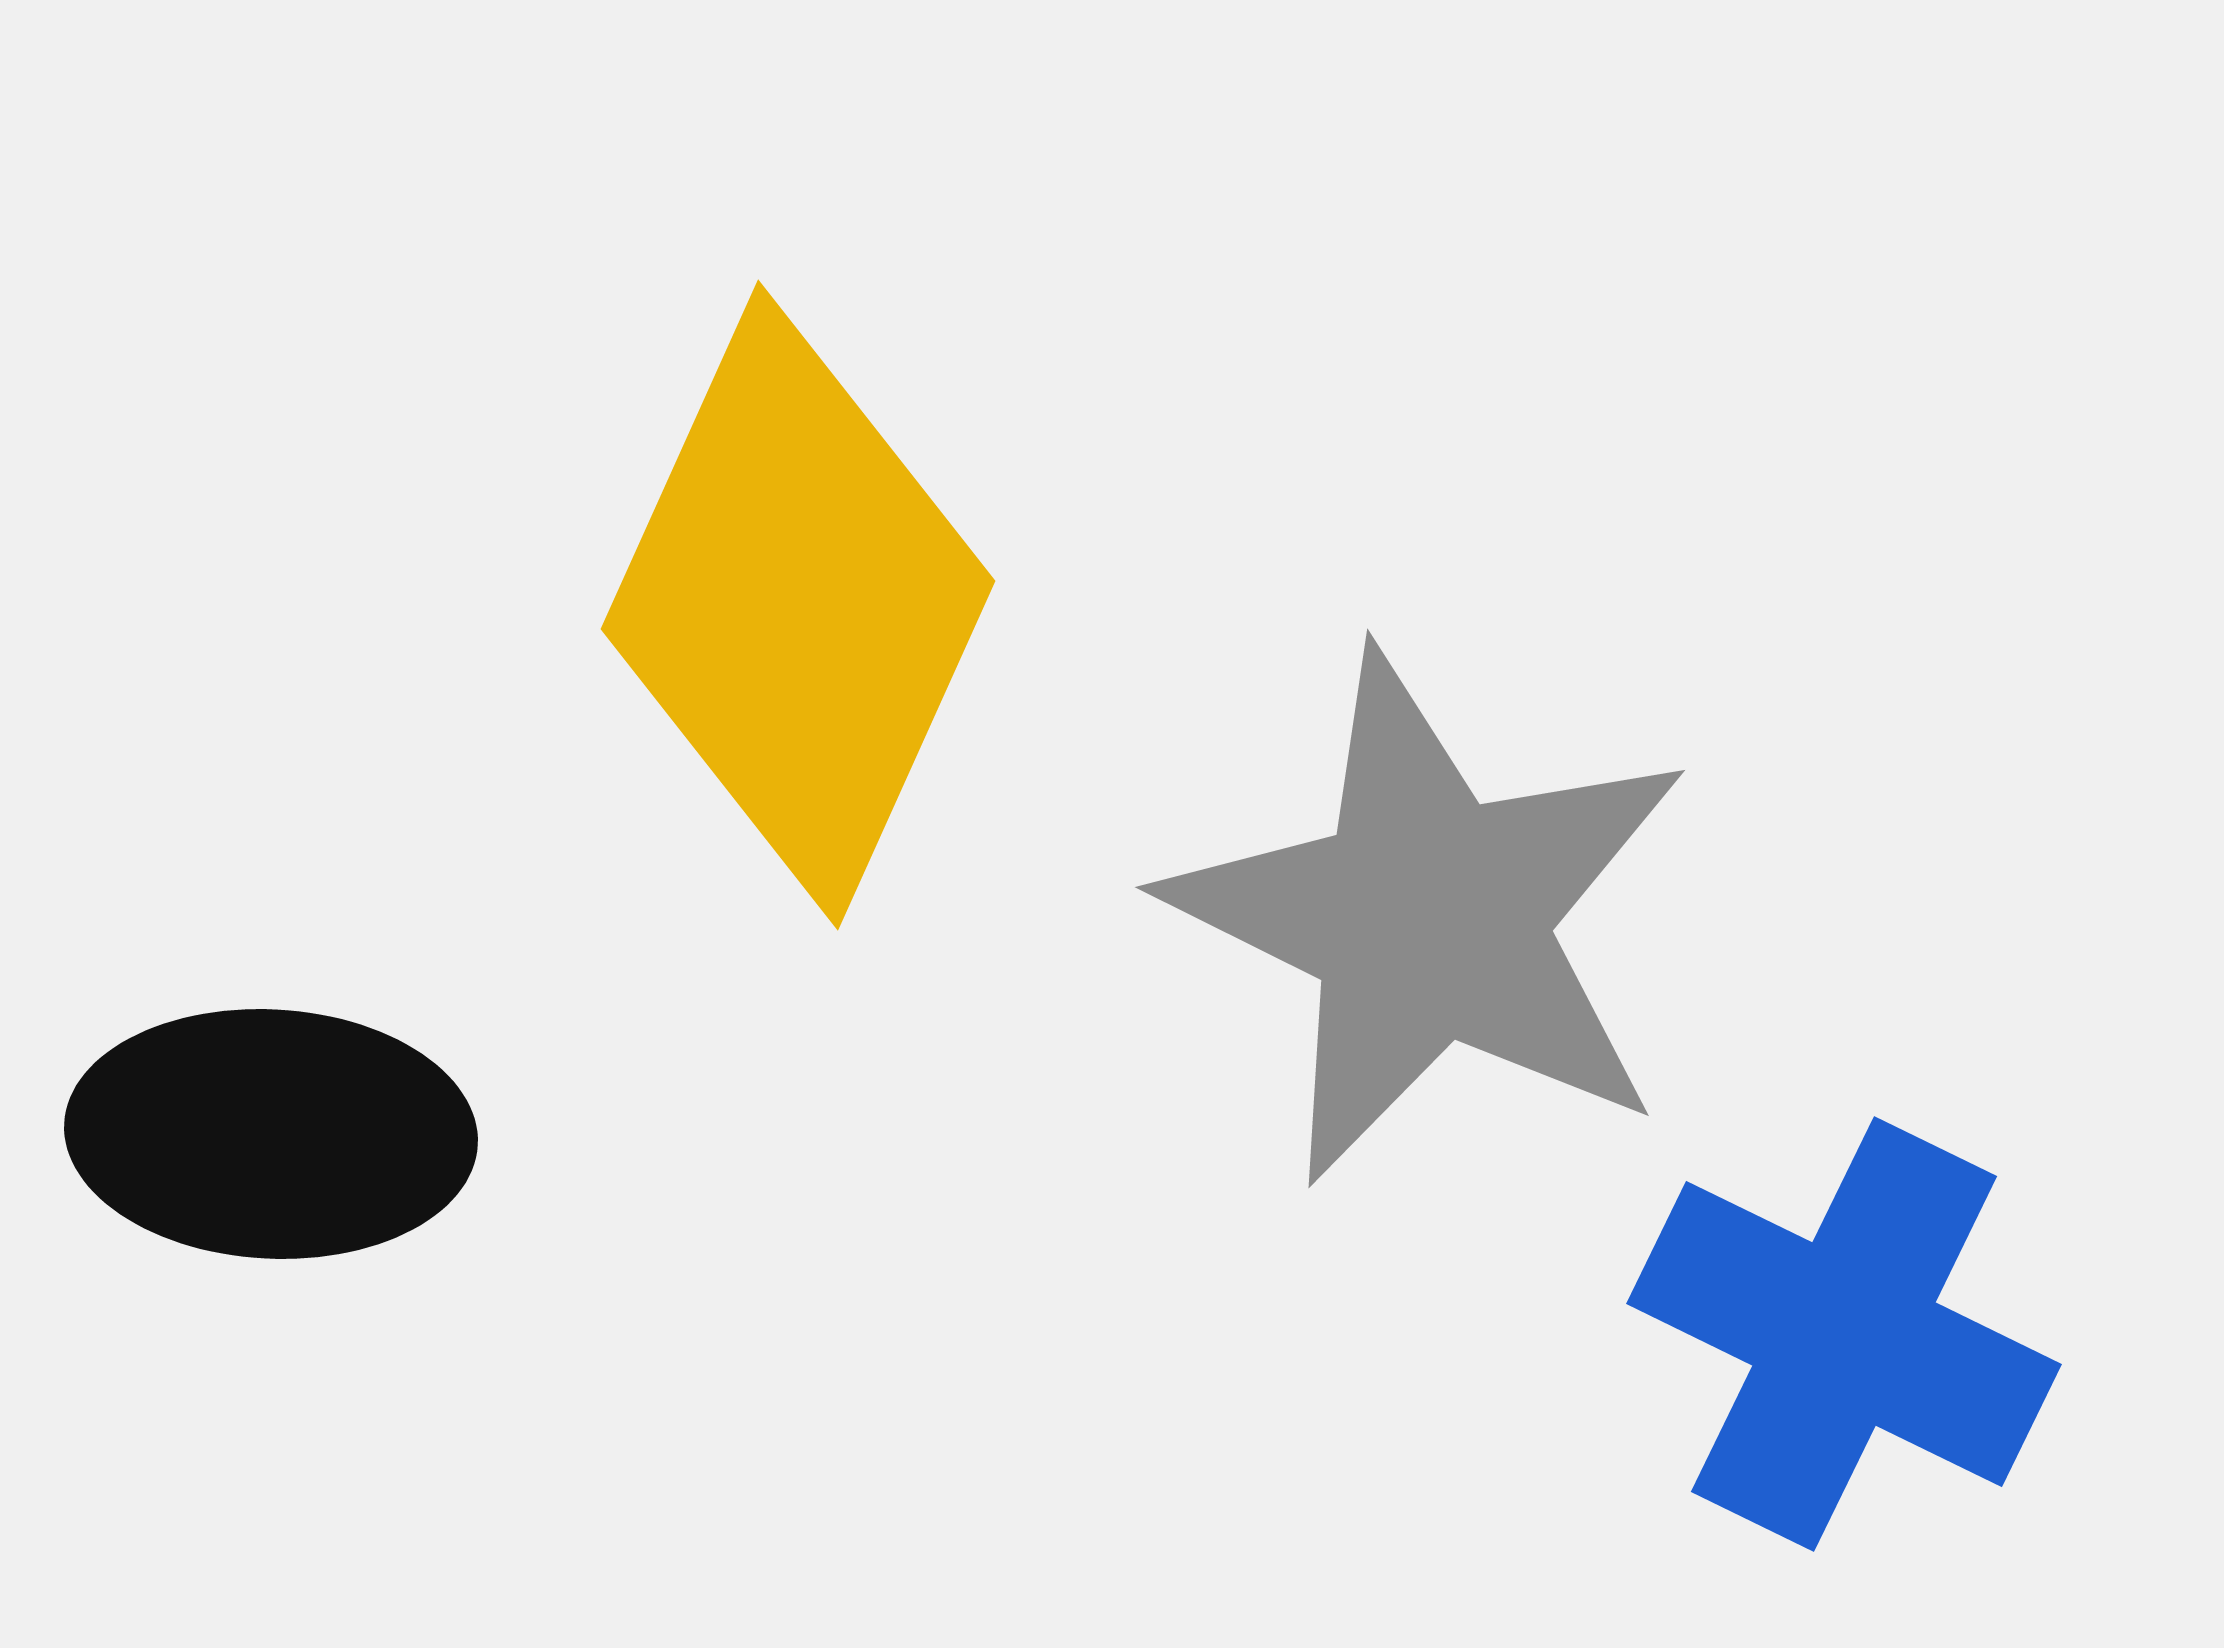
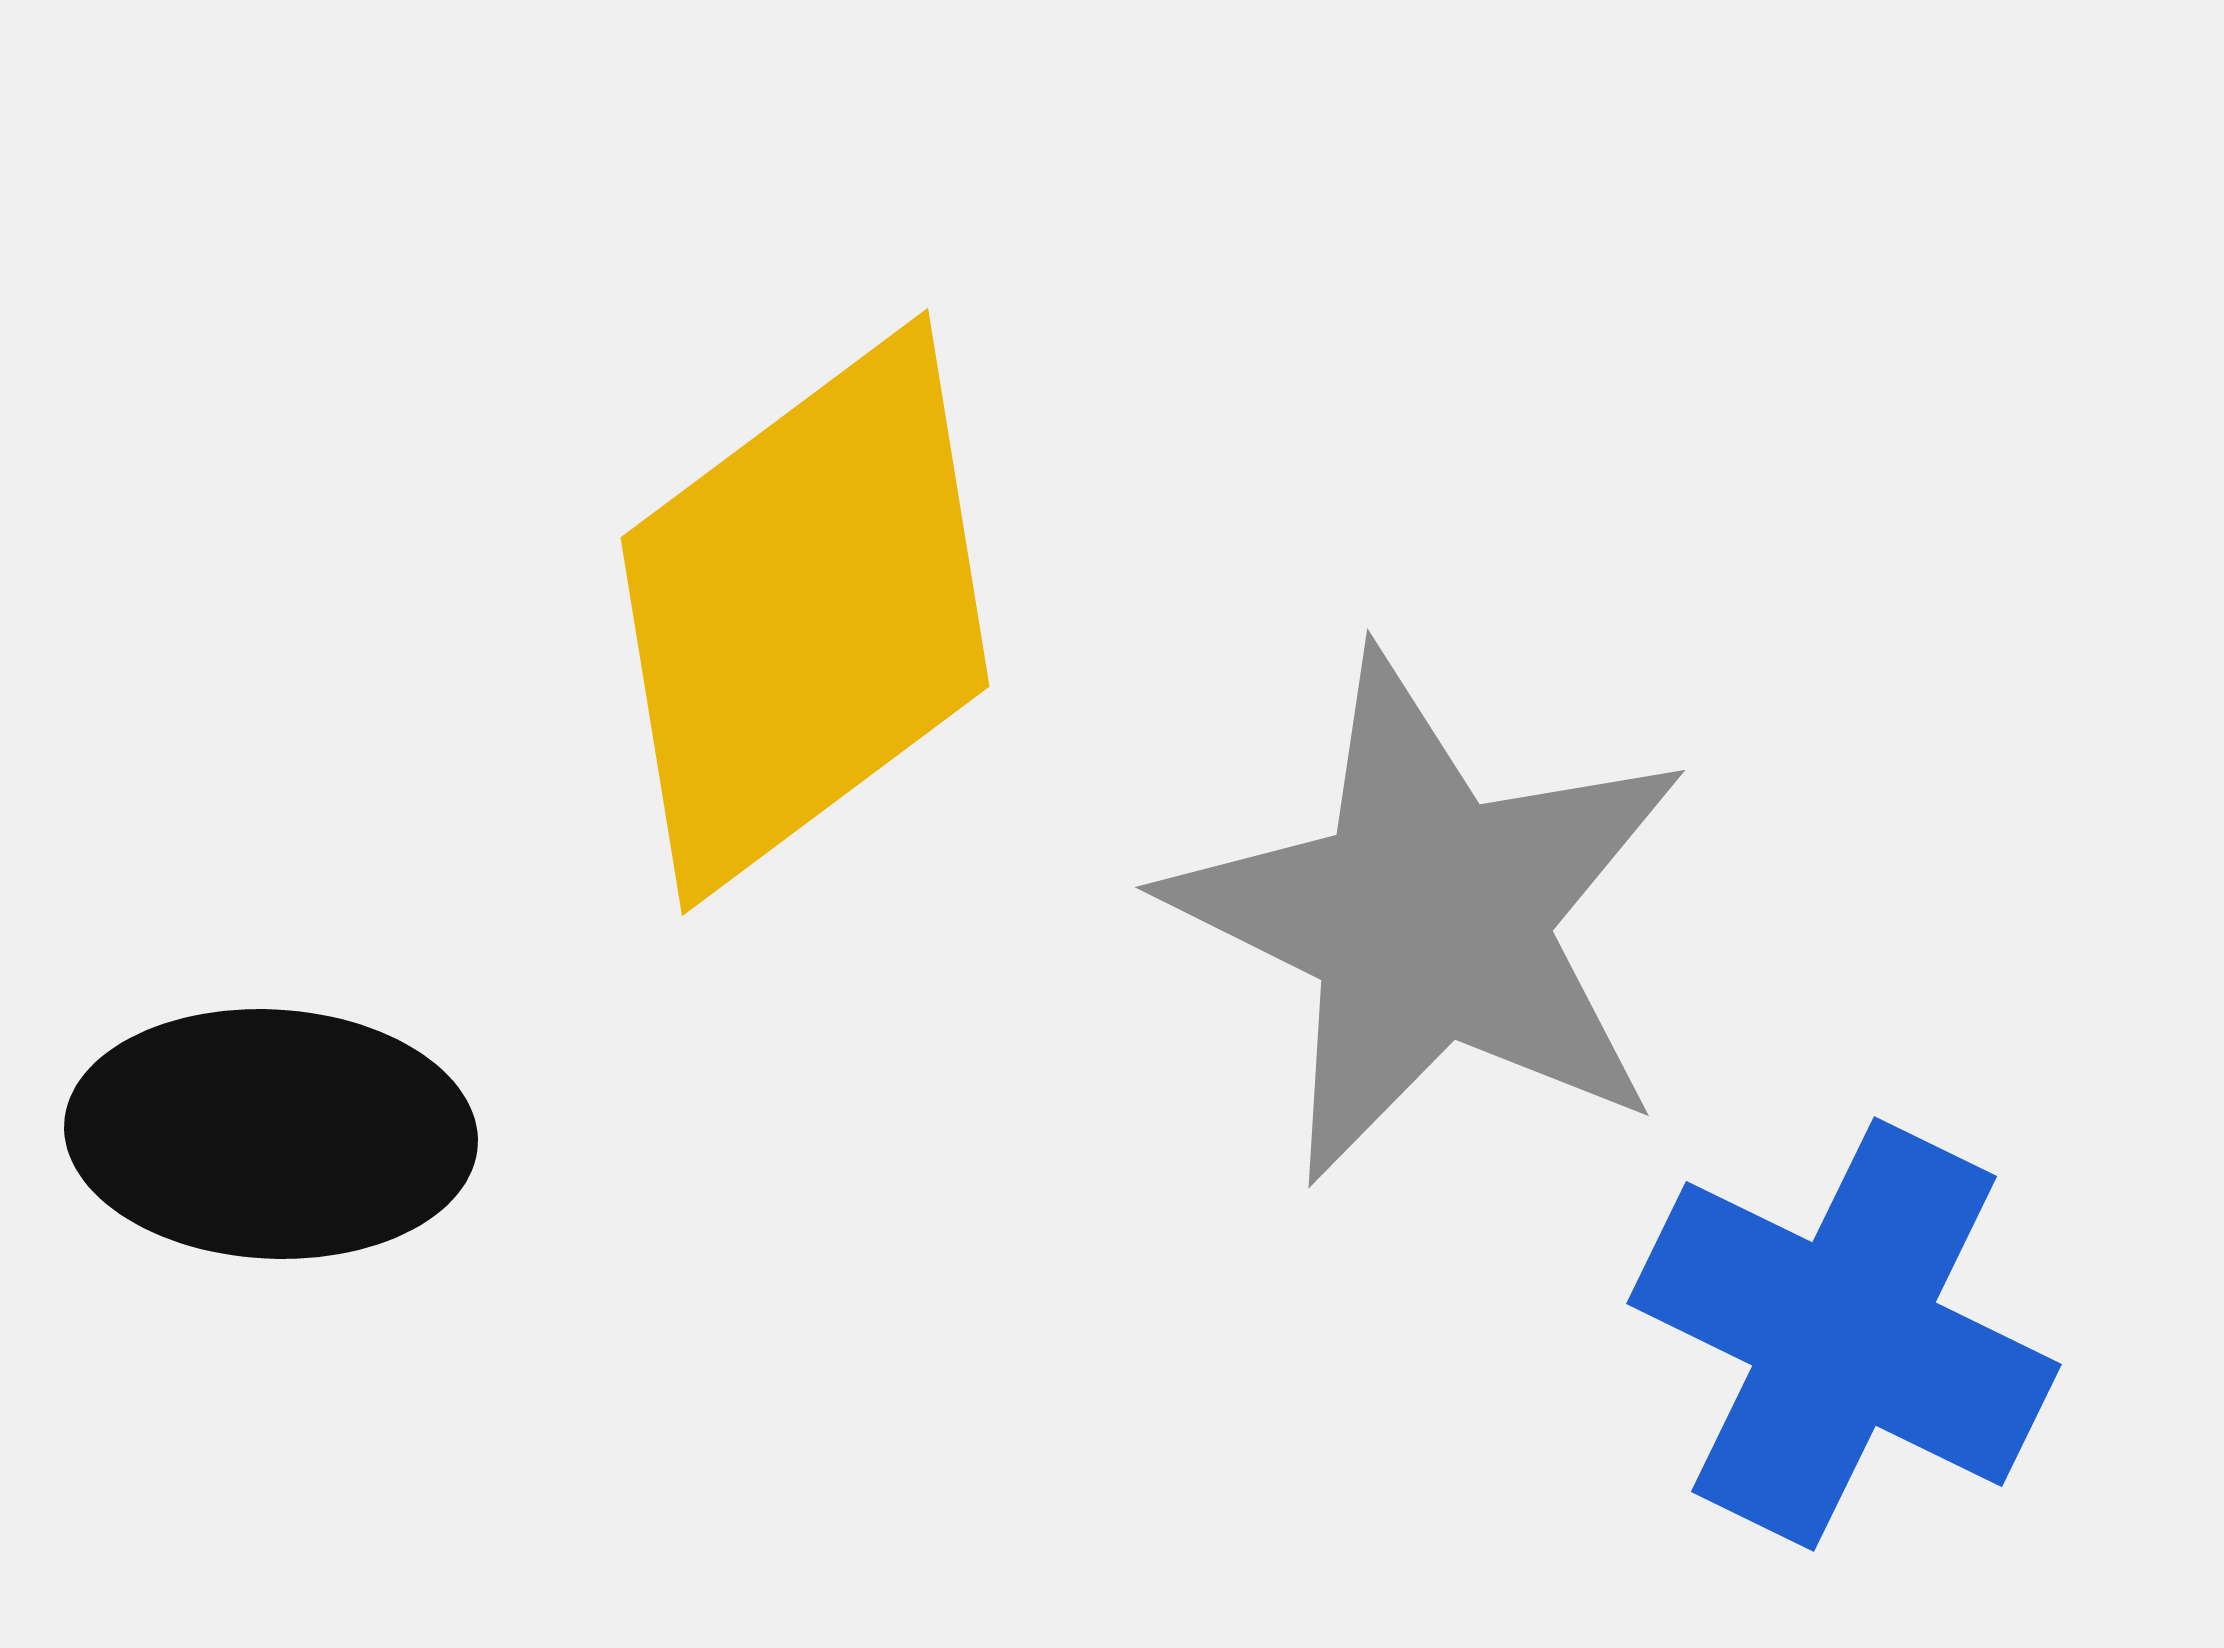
yellow diamond: moved 7 px right, 7 px down; rotated 29 degrees clockwise
